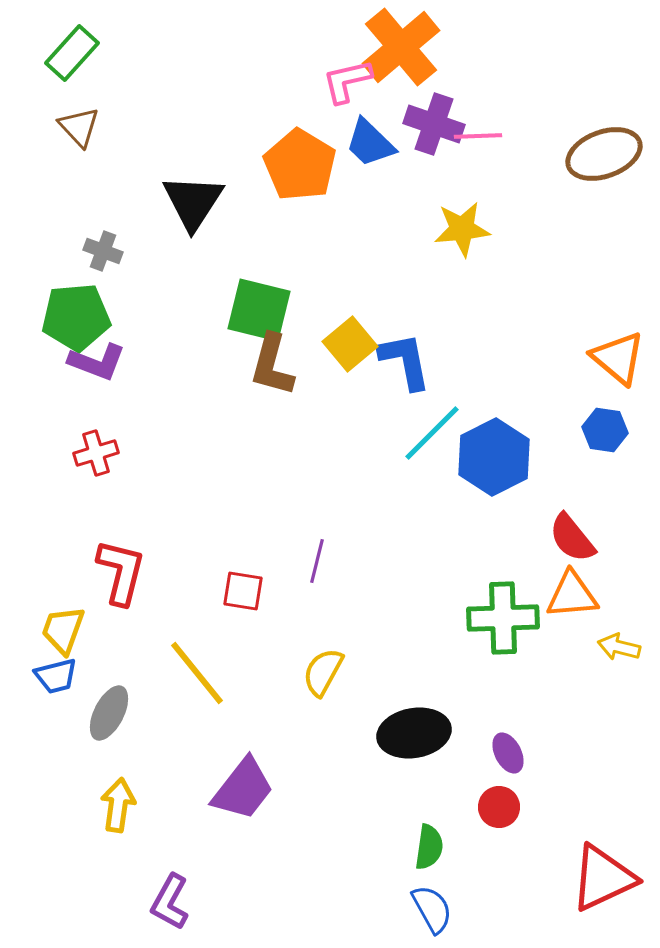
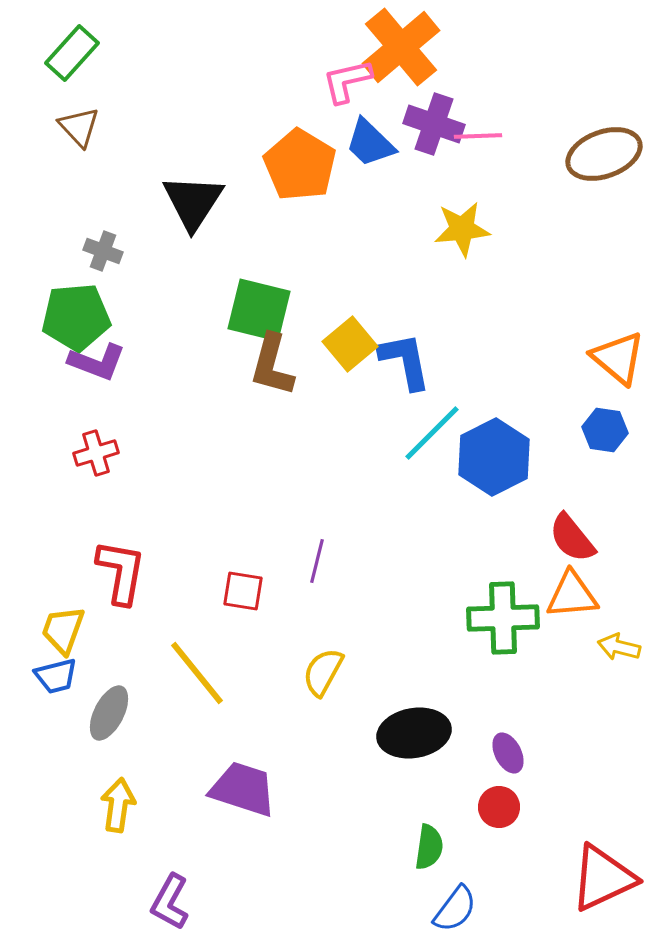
red L-shape at (121, 572): rotated 4 degrees counterclockwise
purple trapezoid at (243, 789): rotated 110 degrees counterclockwise
blue semicircle at (432, 909): moved 23 px right; rotated 66 degrees clockwise
